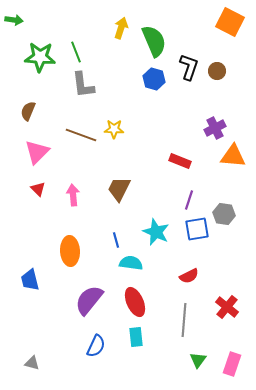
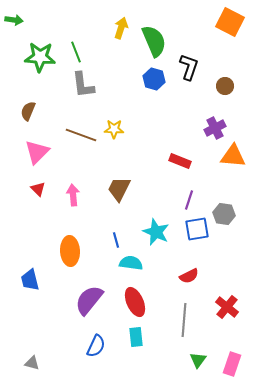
brown circle: moved 8 px right, 15 px down
